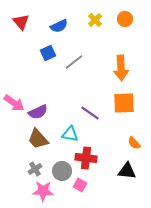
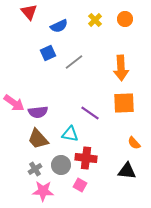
red triangle: moved 8 px right, 10 px up
purple semicircle: rotated 18 degrees clockwise
gray circle: moved 1 px left, 6 px up
